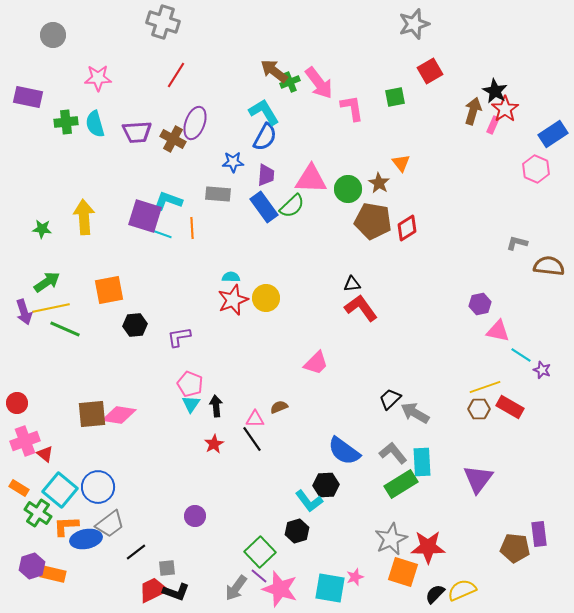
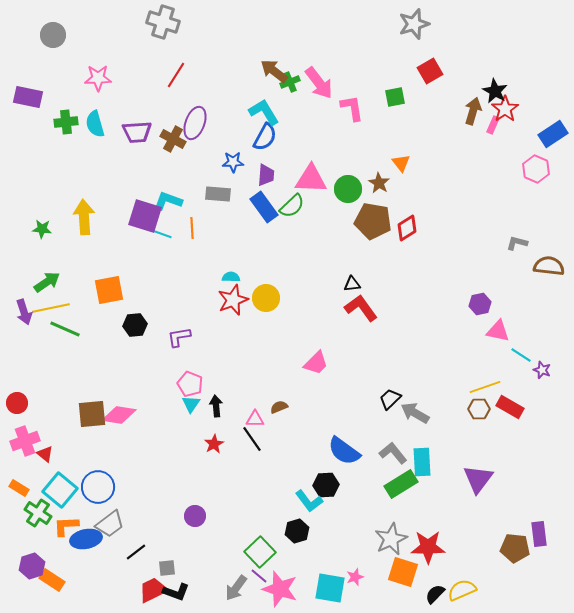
orange rectangle at (53, 574): moved 1 px left, 6 px down; rotated 20 degrees clockwise
